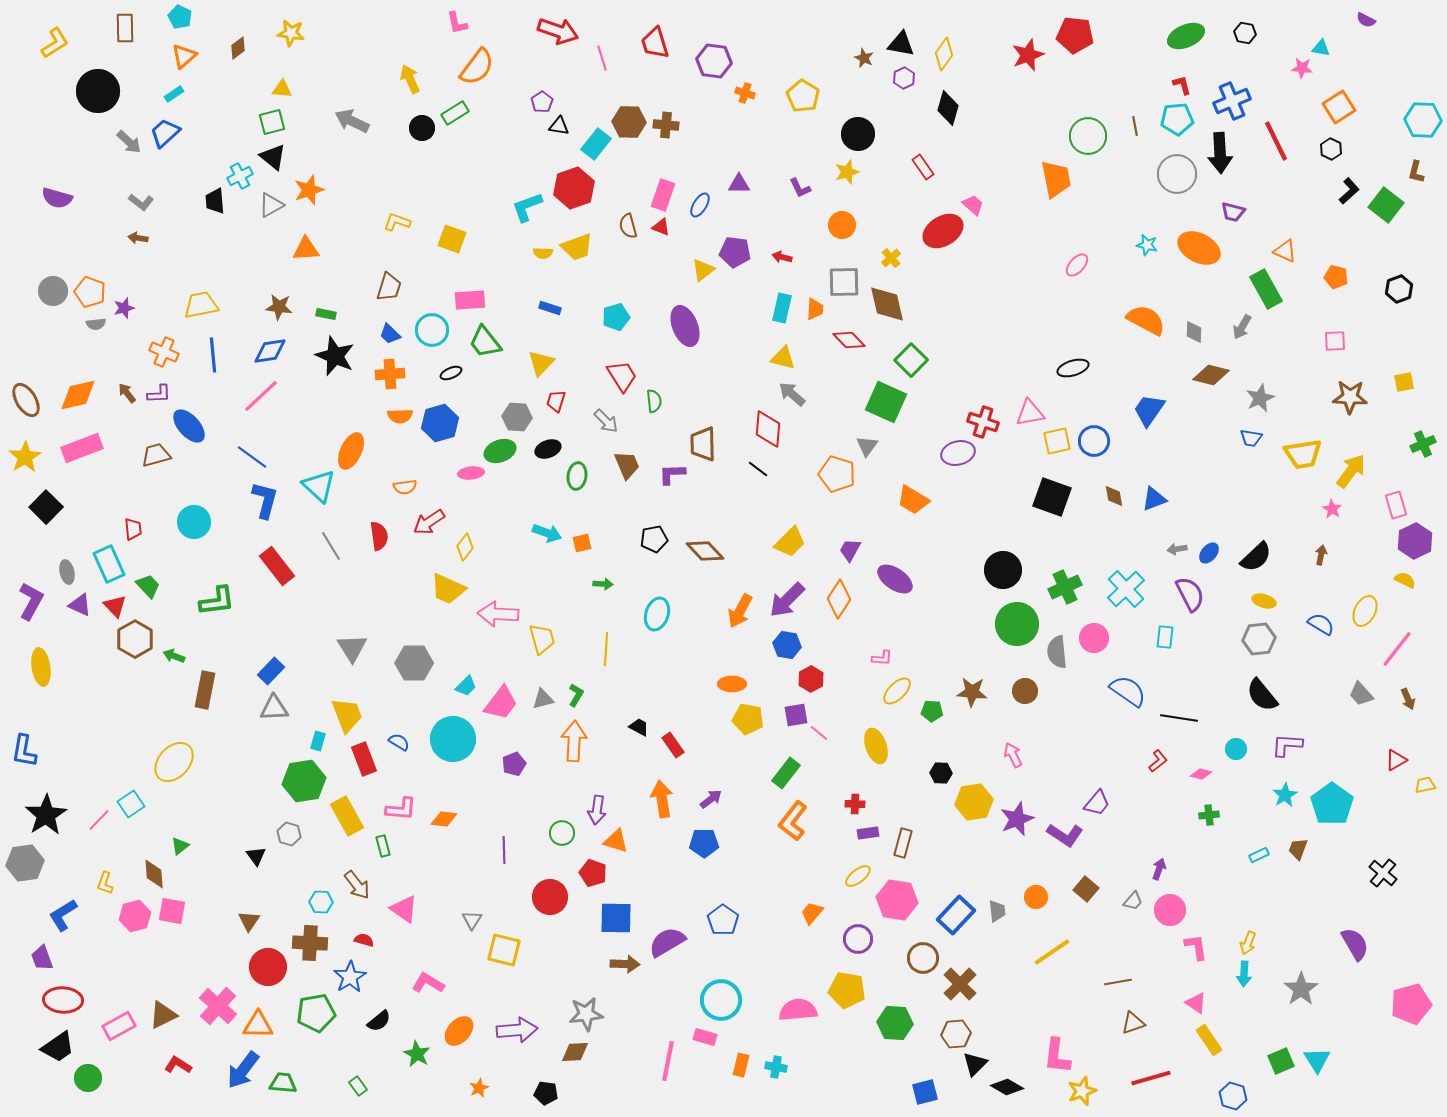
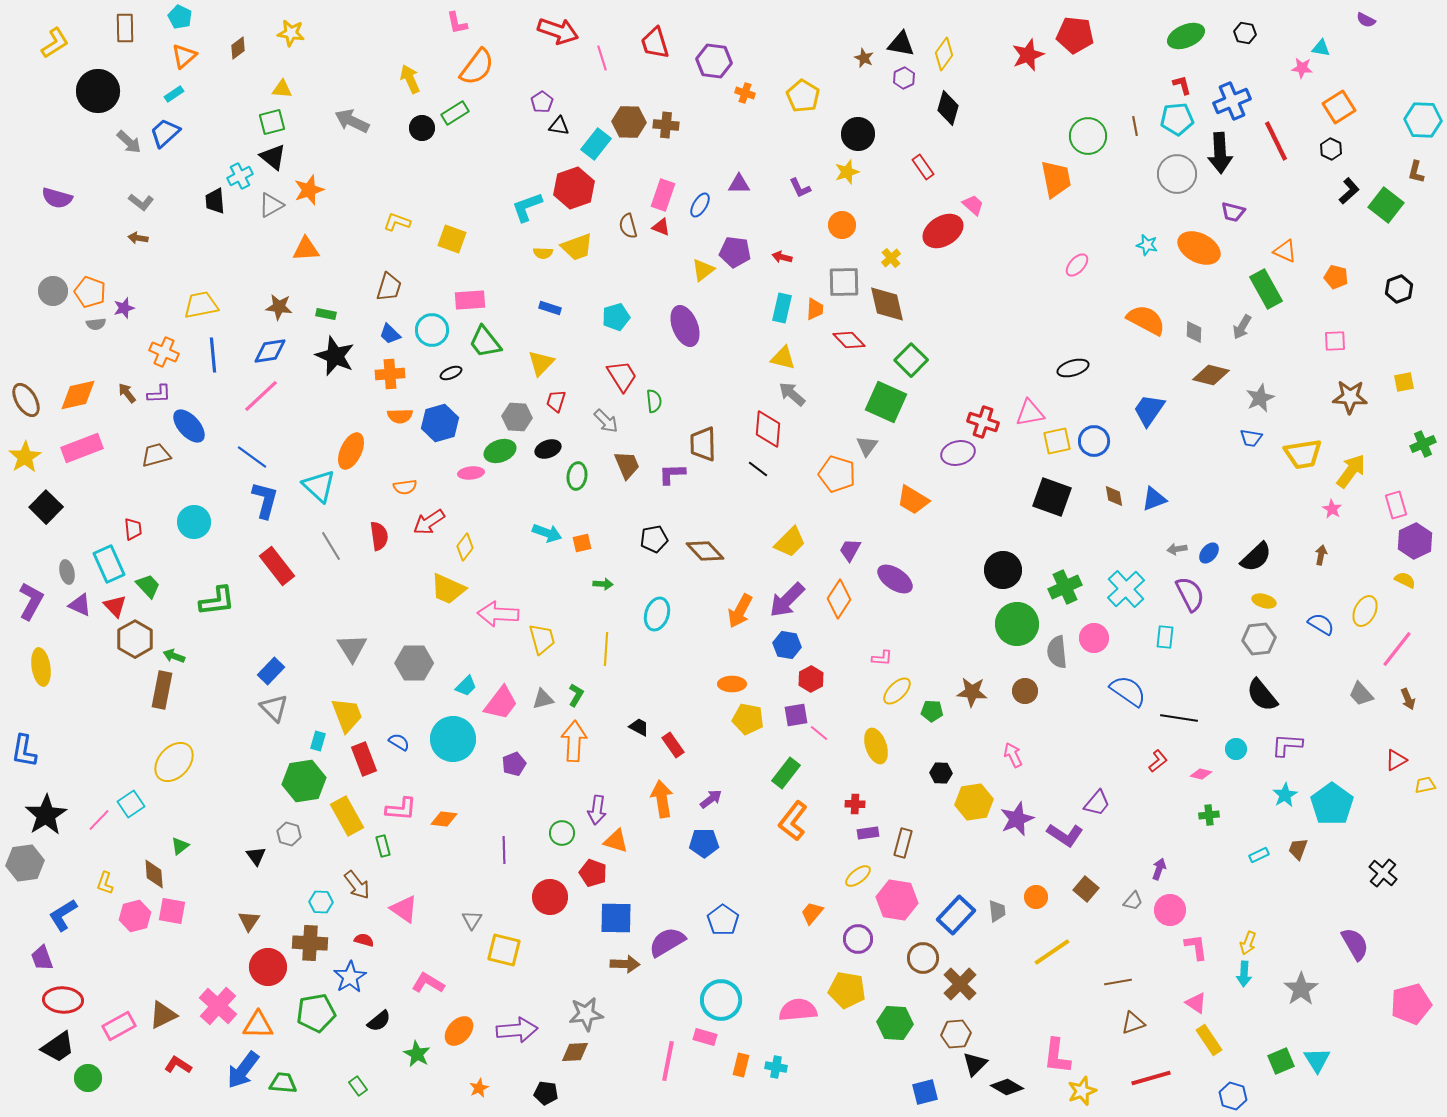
brown rectangle at (205, 690): moved 43 px left
gray triangle at (274, 708): rotated 48 degrees clockwise
